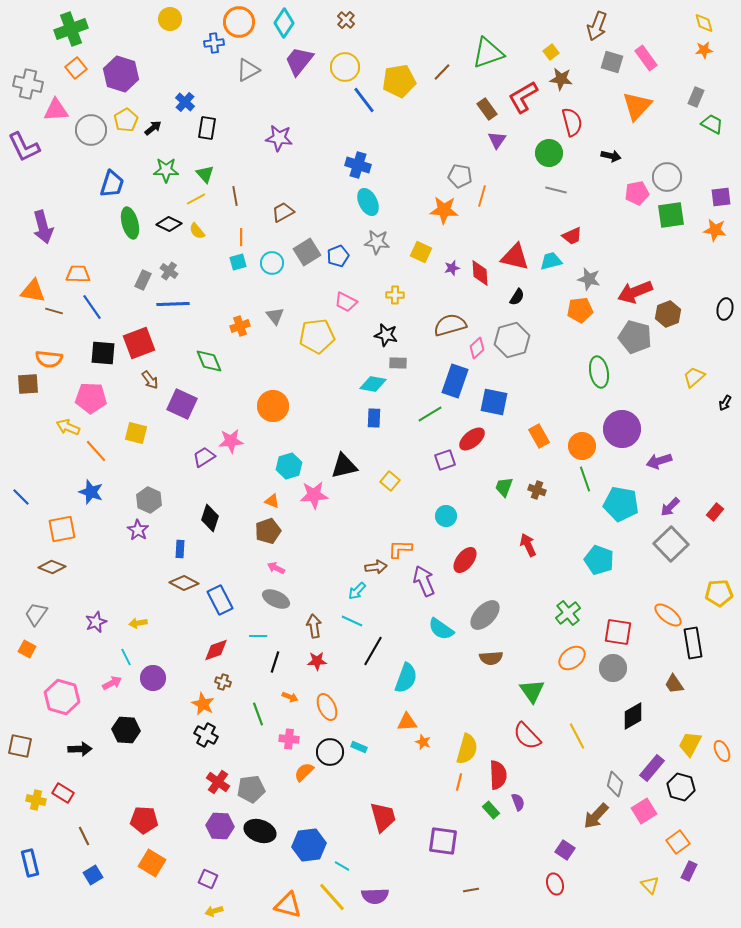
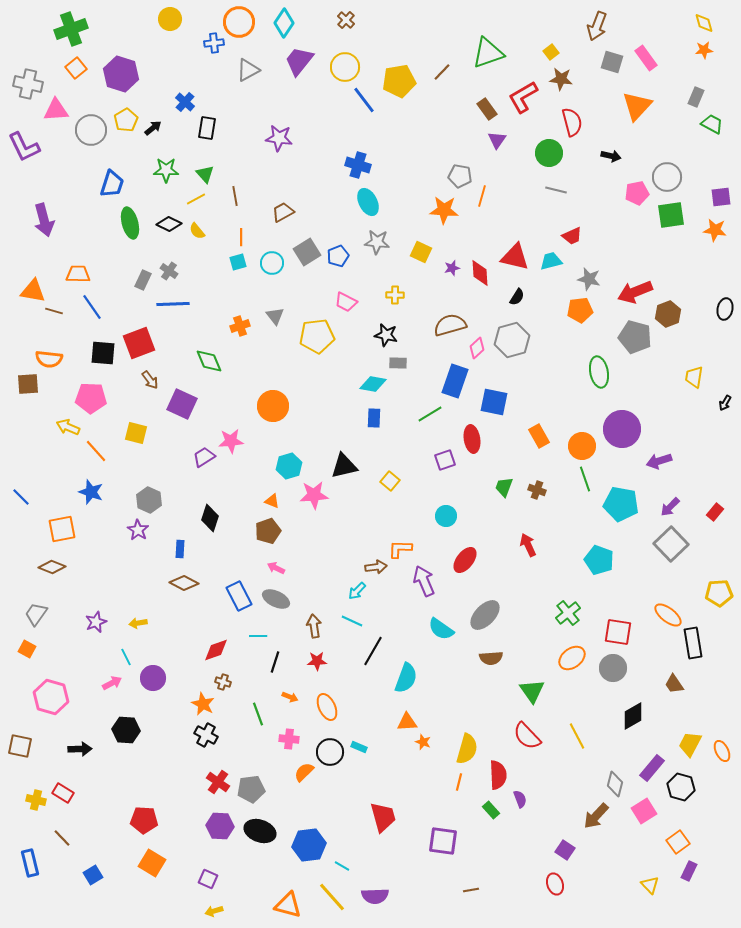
purple arrow at (43, 227): moved 1 px right, 7 px up
yellow trapezoid at (694, 377): rotated 40 degrees counterclockwise
red ellipse at (472, 439): rotated 60 degrees counterclockwise
blue rectangle at (220, 600): moved 19 px right, 4 px up
pink hexagon at (62, 697): moved 11 px left
purple semicircle at (518, 802): moved 2 px right, 3 px up
brown line at (84, 836): moved 22 px left, 2 px down; rotated 18 degrees counterclockwise
